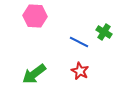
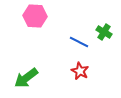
green arrow: moved 8 px left, 4 px down
